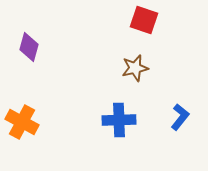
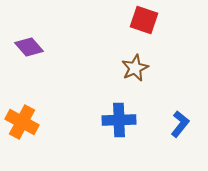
purple diamond: rotated 56 degrees counterclockwise
brown star: rotated 12 degrees counterclockwise
blue L-shape: moved 7 px down
